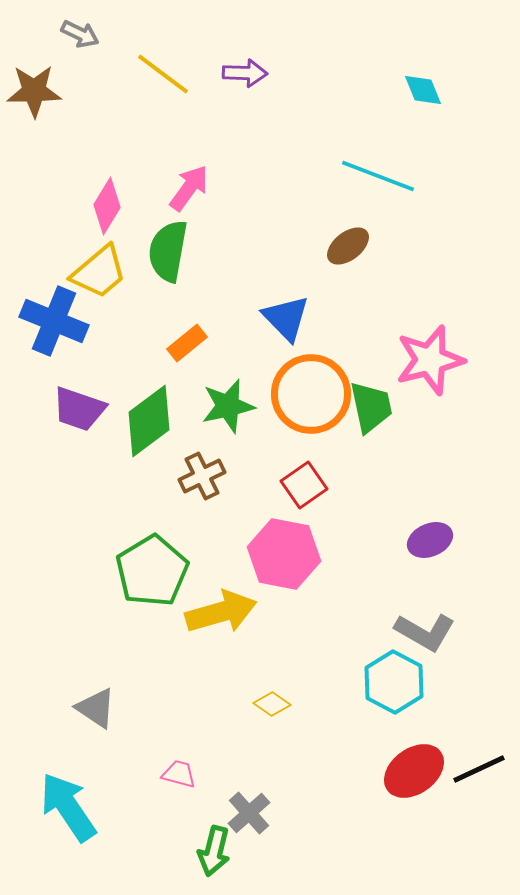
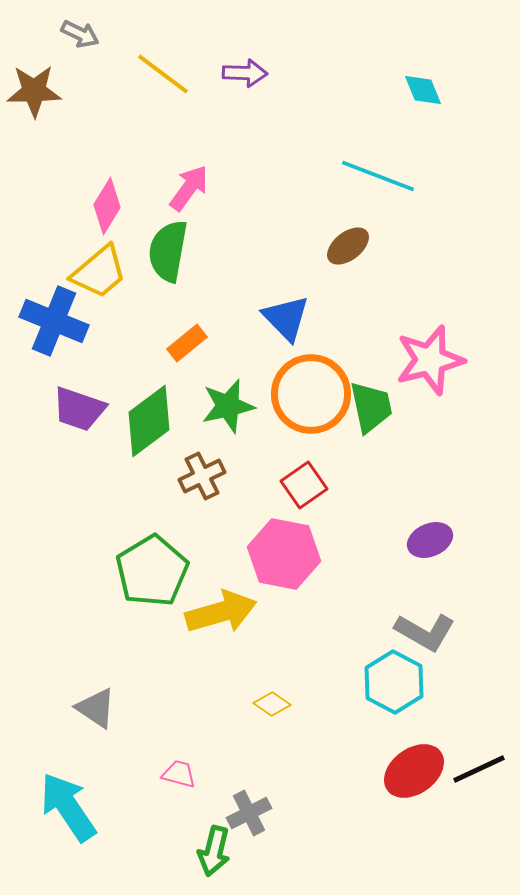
gray cross: rotated 15 degrees clockwise
